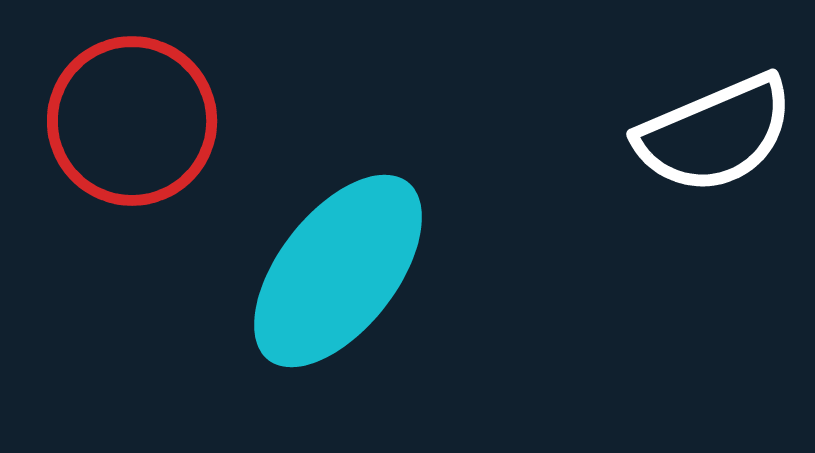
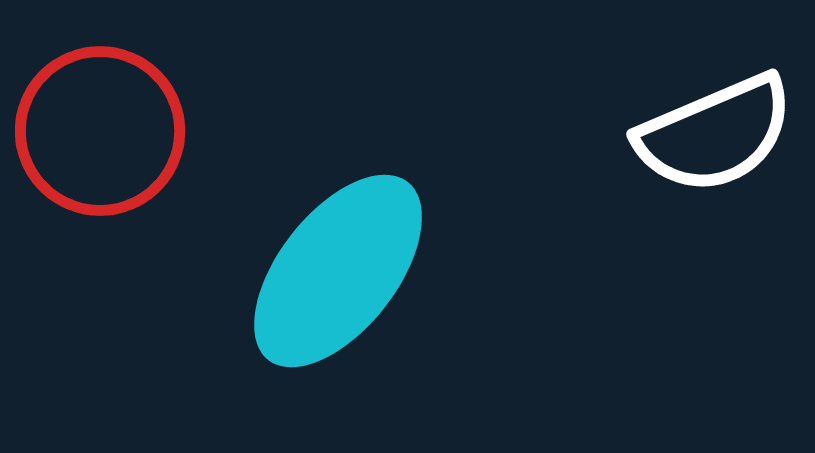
red circle: moved 32 px left, 10 px down
